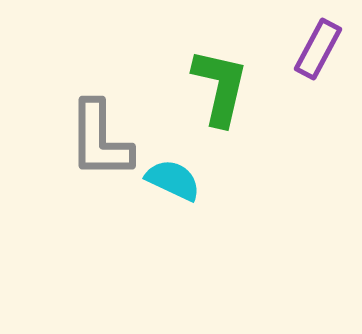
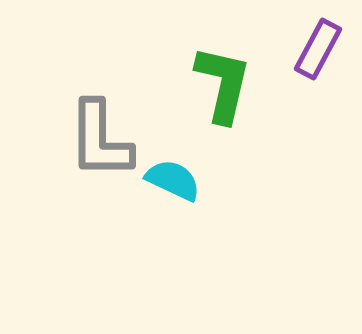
green L-shape: moved 3 px right, 3 px up
